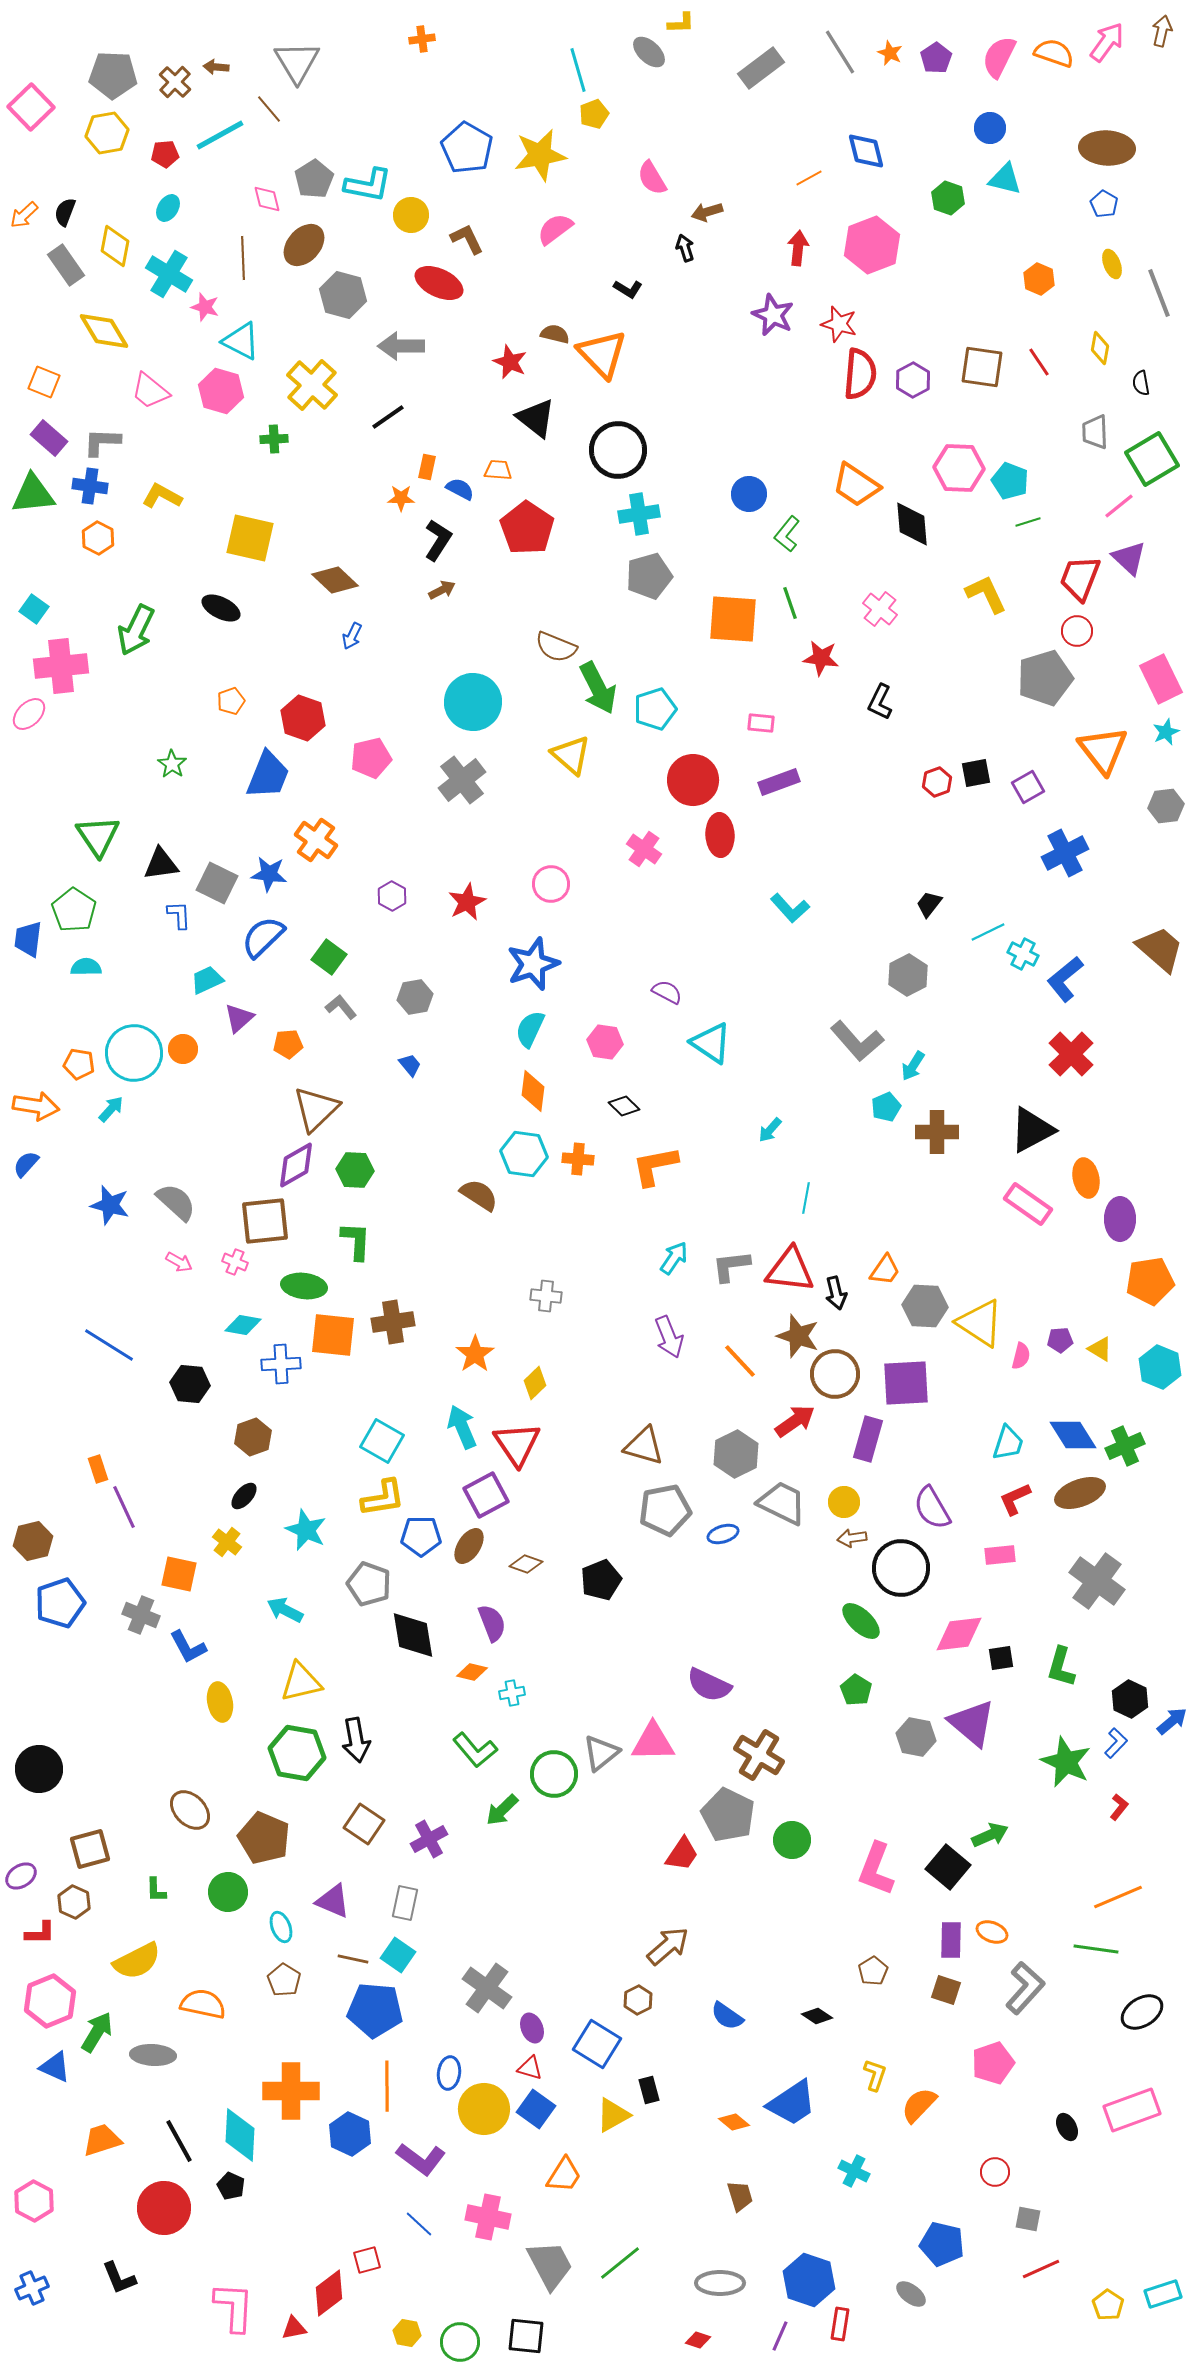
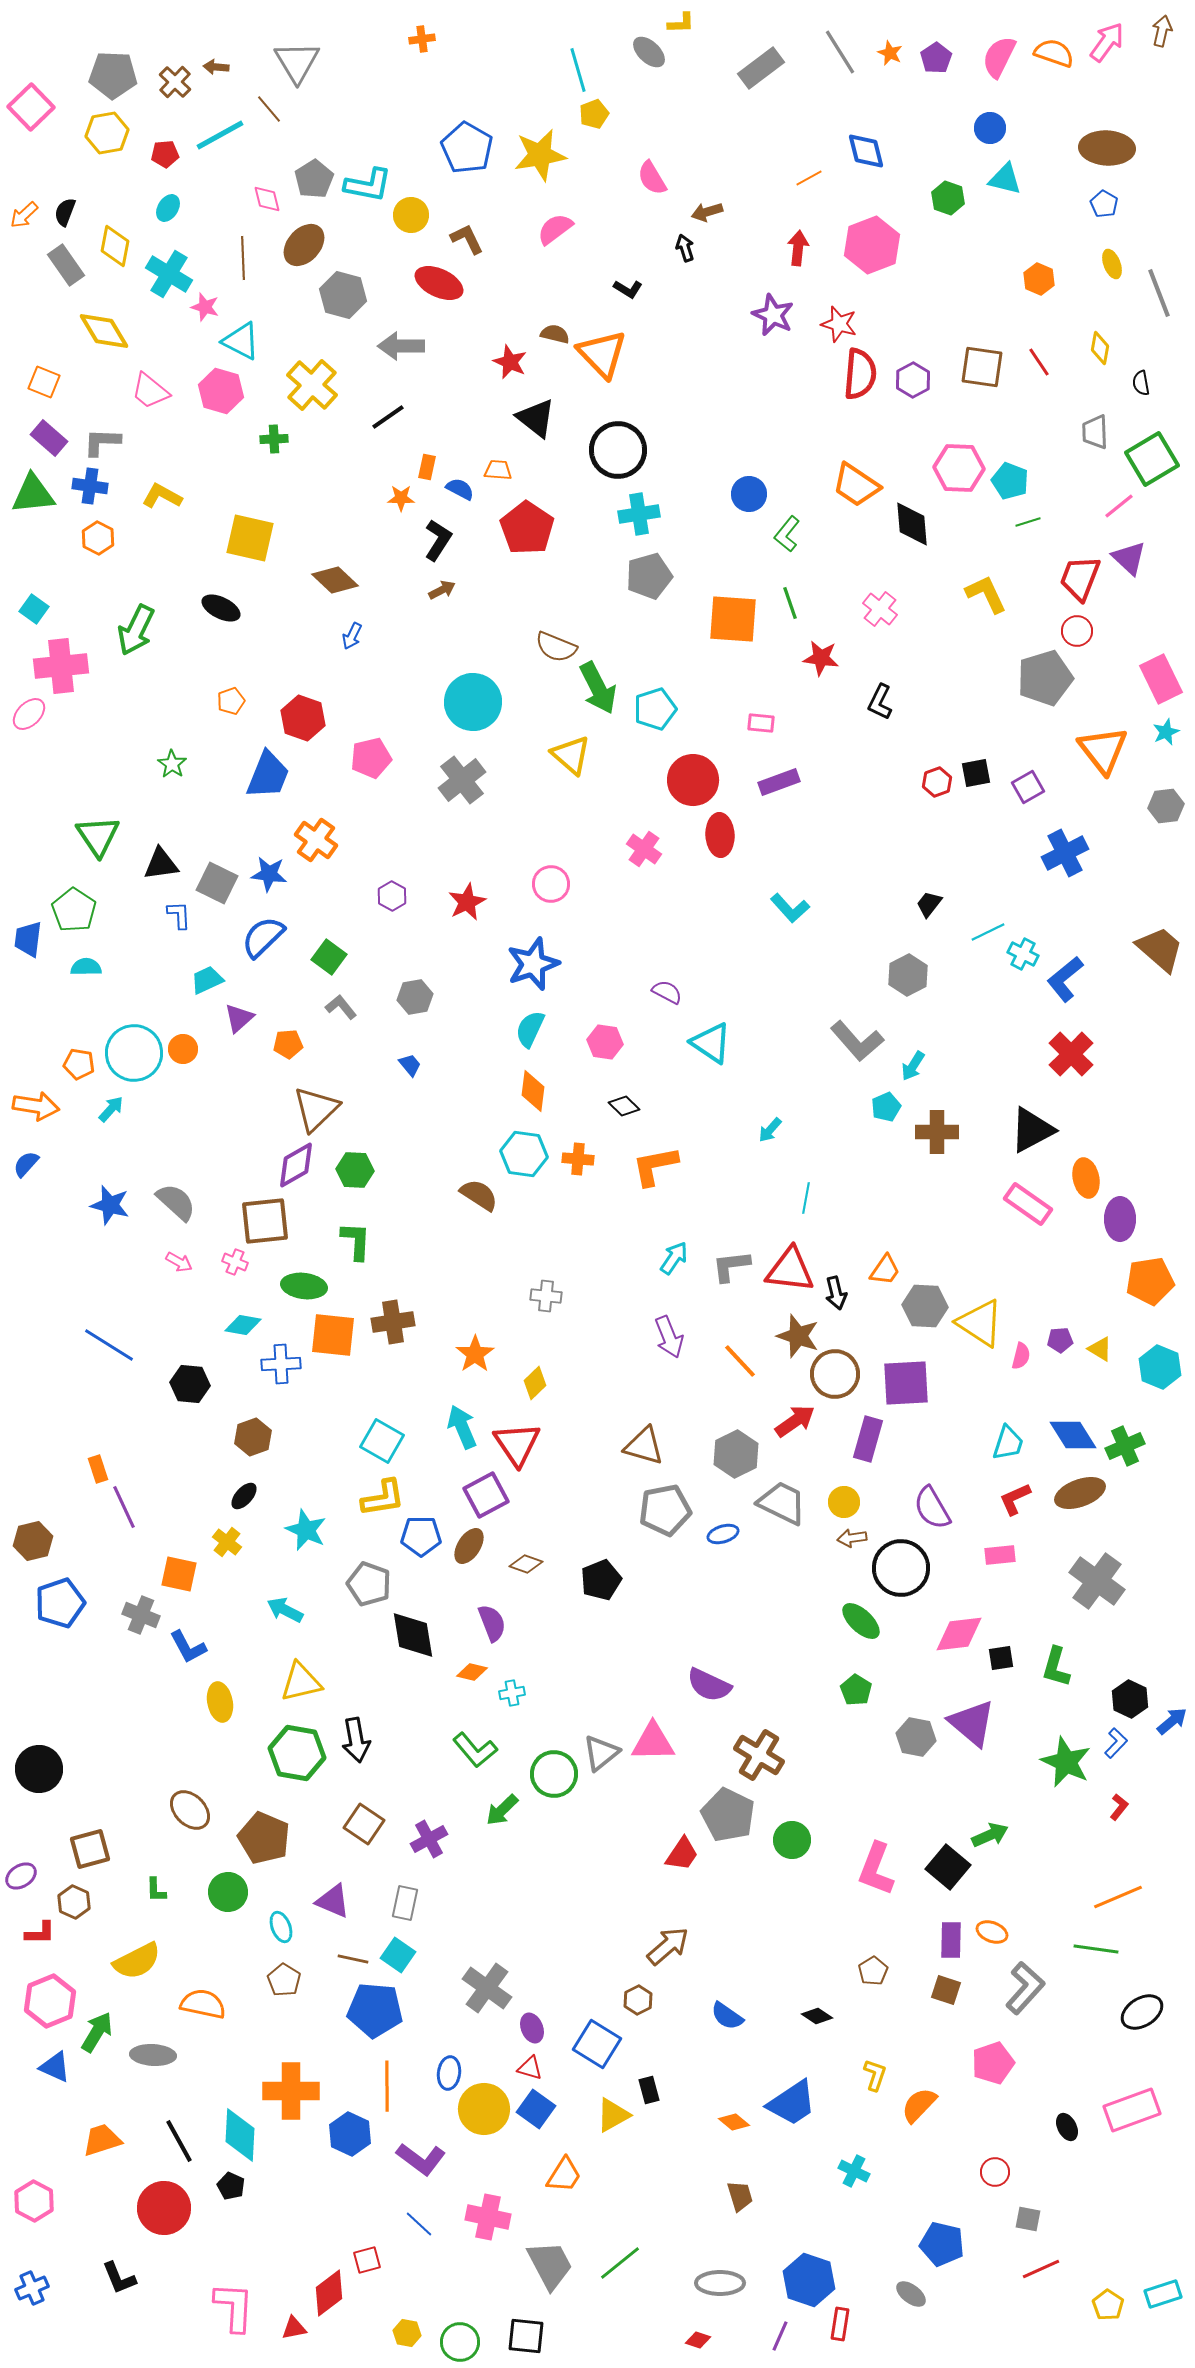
green L-shape at (1061, 1667): moved 5 px left
